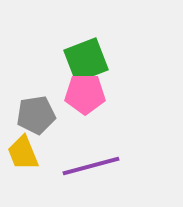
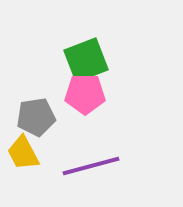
gray pentagon: moved 2 px down
yellow trapezoid: rotated 6 degrees counterclockwise
